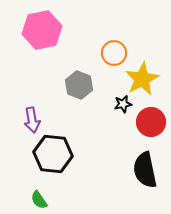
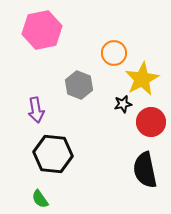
purple arrow: moved 4 px right, 10 px up
green semicircle: moved 1 px right, 1 px up
